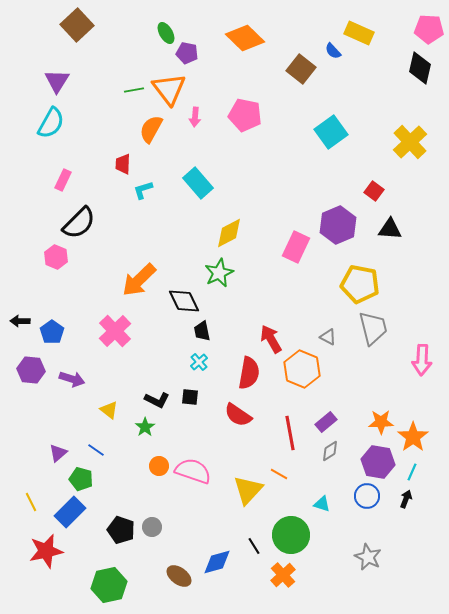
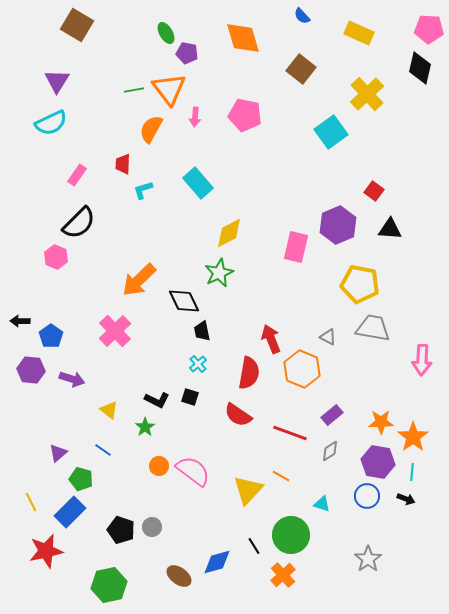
brown square at (77, 25): rotated 16 degrees counterclockwise
orange diamond at (245, 38): moved 2 px left; rotated 30 degrees clockwise
blue semicircle at (333, 51): moved 31 px left, 35 px up
cyan semicircle at (51, 123): rotated 36 degrees clockwise
yellow cross at (410, 142): moved 43 px left, 48 px up
pink rectangle at (63, 180): moved 14 px right, 5 px up; rotated 10 degrees clockwise
pink rectangle at (296, 247): rotated 12 degrees counterclockwise
gray trapezoid at (373, 328): rotated 66 degrees counterclockwise
blue pentagon at (52, 332): moved 1 px left, 4 px down
red arrow at (271, 339): rotated 8 degrees clockwise
cyan cross at (199, 362): moved 1 px left, 2 px down
black square at (190, 397): rotated 12 degrees clockwise
purple rectangle at (326, 422): moved 6 px right, 7 px up
red line at (290, 433): rotated 60 degrees counterclockwise
blue line at (96, 450): moved 7 px right
pink semicircle at (193, 471): rotated 18 degrees clockwise
cyan line at (412, 472): rotated 18 degrees counterclockwise
orange line at (279, 474): moved 2 px right, 2 px down
black arrow at (406, 499): rotated 90 degrees clockwise
gray star at (368, 557): moved 2 px down; rotated 12 degrees clockwise
